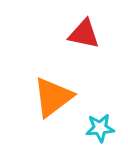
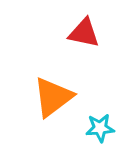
red triangle: moved 1 px up
